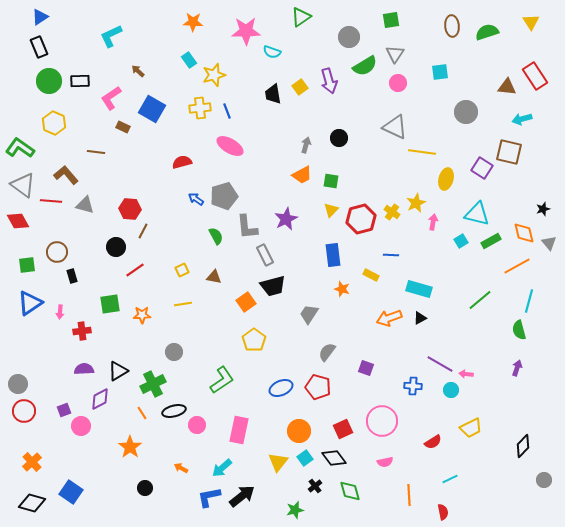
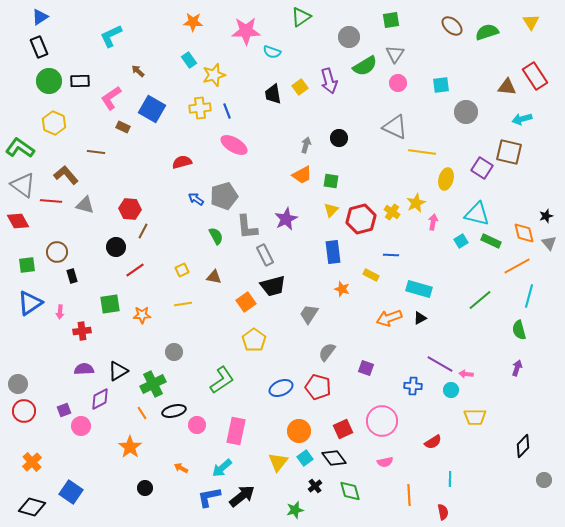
brown ellipse at (452, 26): rotated 45 degrees counterclockwise
cyan square at (440, 72): moved 1 px right, 13 px down
pink ellipse at (230, 146): moved 4 px right, 1 px up
black star at (543, 209): moved 3 px right, 7 px down
green rectangle at (491, 241): rotated 54 degrees clockwise
blue rectangle at (333, 255): moved 3 px up
cyan line at (529, 301): moved 5 px up
yellow trapezoid at (471, 428): moved 4 px right, 11 px up; rotated 25 degrees clockwise
pink rectangle at (239, 430): moved 3 px left, 1 px down
cyan line at (450, 479): rotated 63 degrees counterclockwise
black diamond at (32, 503): moved 4 px down
